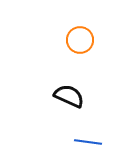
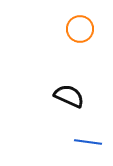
orange circle: moved 11 px up
